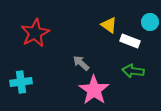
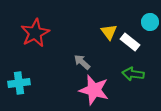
yellow triangle: moved 7 px down; rotated 18 degrees clockwise
white rectangle: moved 1 px down; rotated 18 degrees clockwise
gray arrow: moved 1 px right, 1 px up
green arrow: moved 3 px down
cyan cross: moved 2 px left, 1 px down
pink star: rotated 20 degrees counterclockwise
